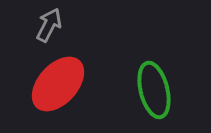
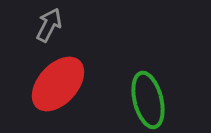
green ellipse: moved 6 px left, 10 px down
